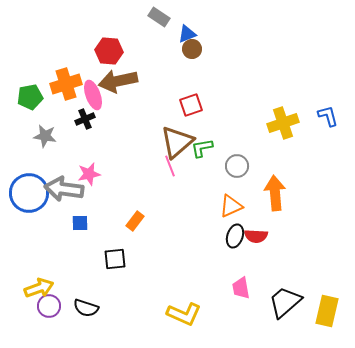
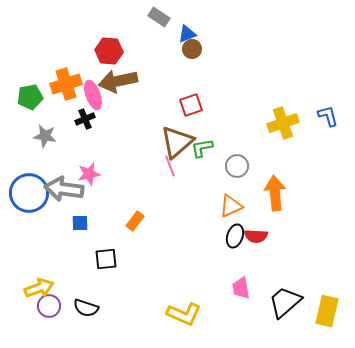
black square: moved 9 px left
